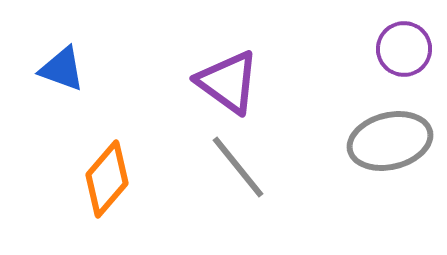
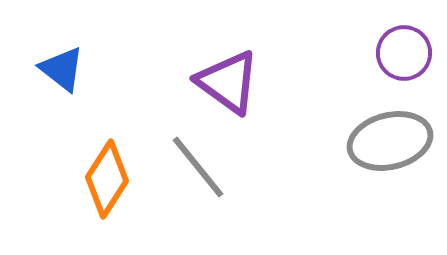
purple circle: moved 4 px down
blue triangle: rotated 18 degrees clockwise
gray line: moved 40 px left
orange diamond: rotated 8 degrees counterclockwise
